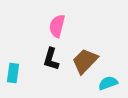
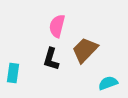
brown trapezoid: moved 11 px up
